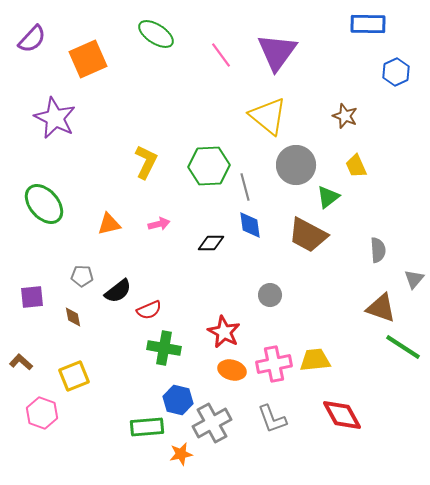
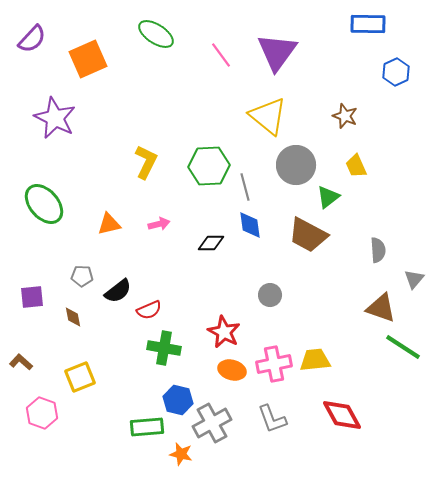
yellow square at (74, 376): moved 6 px right, 1 px down
orange star at (181, 454): rotated 25 degrees clockwise
